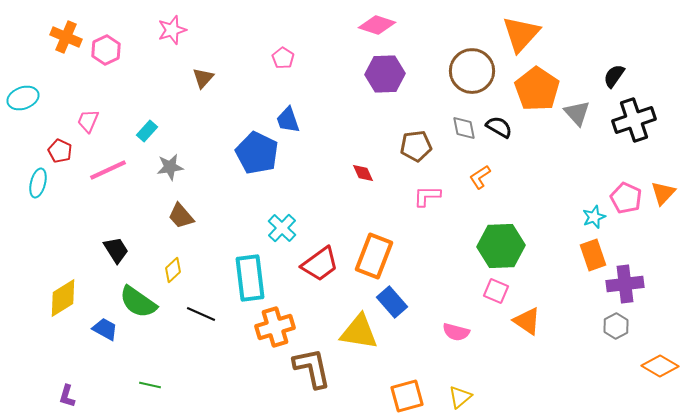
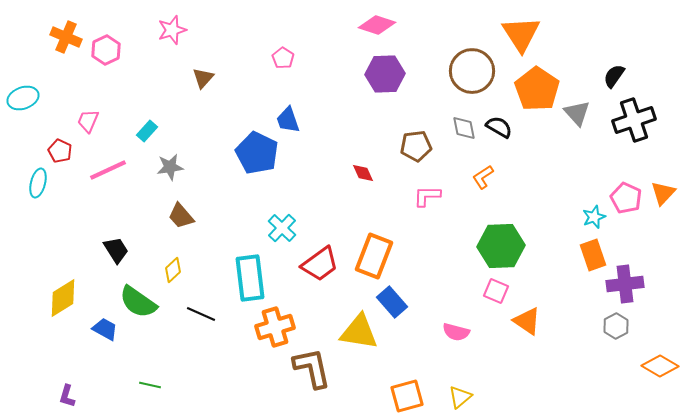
orange triangle at (521, 34): rotated 15 degrees counterclockwise
orange L-shape at (480, 177): moved 3 px right
